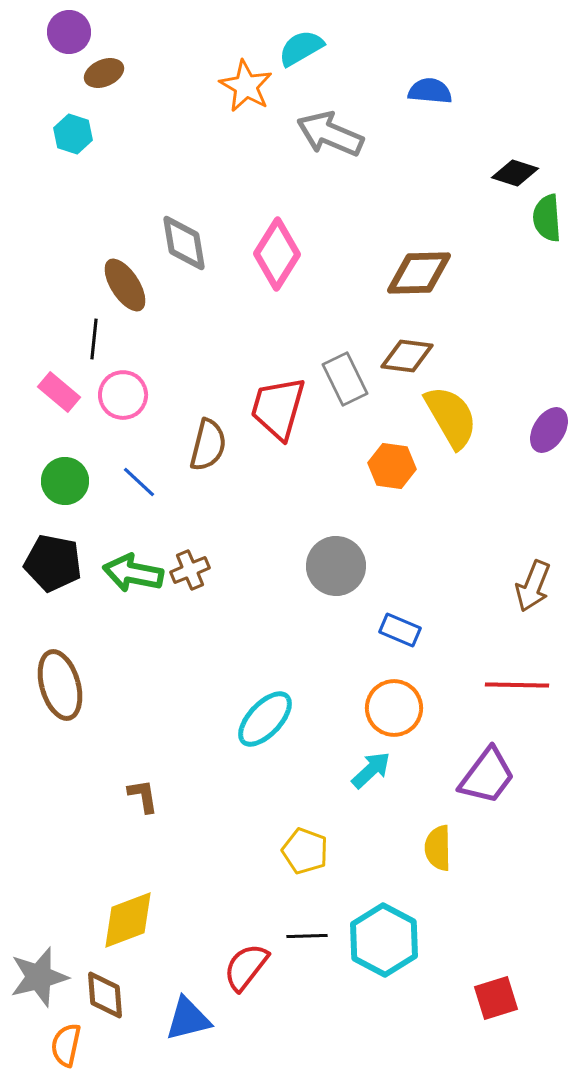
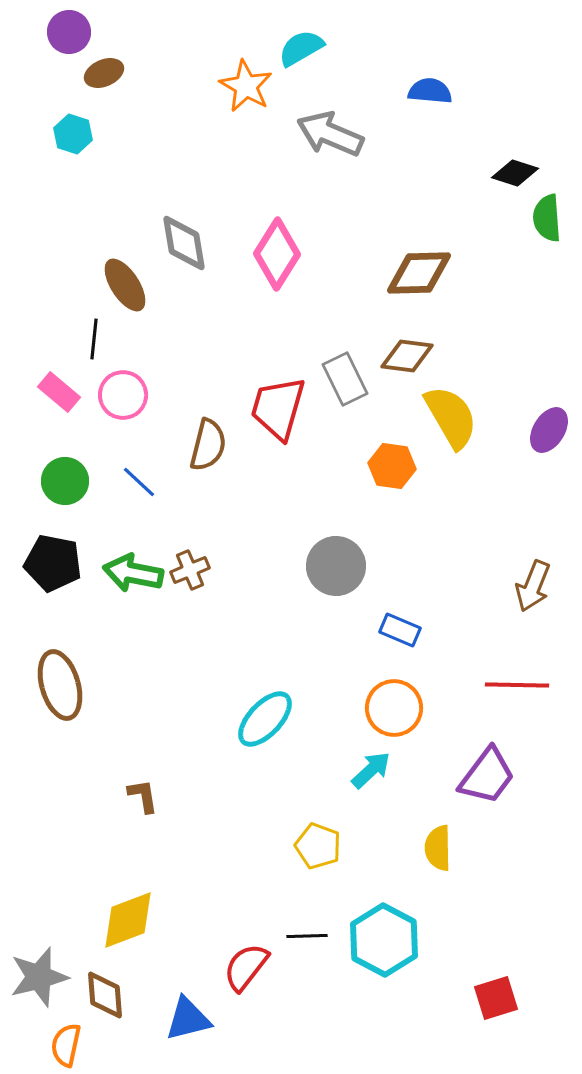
yellow pentagon at (305, 851): moved 13 px right, 5 px up
